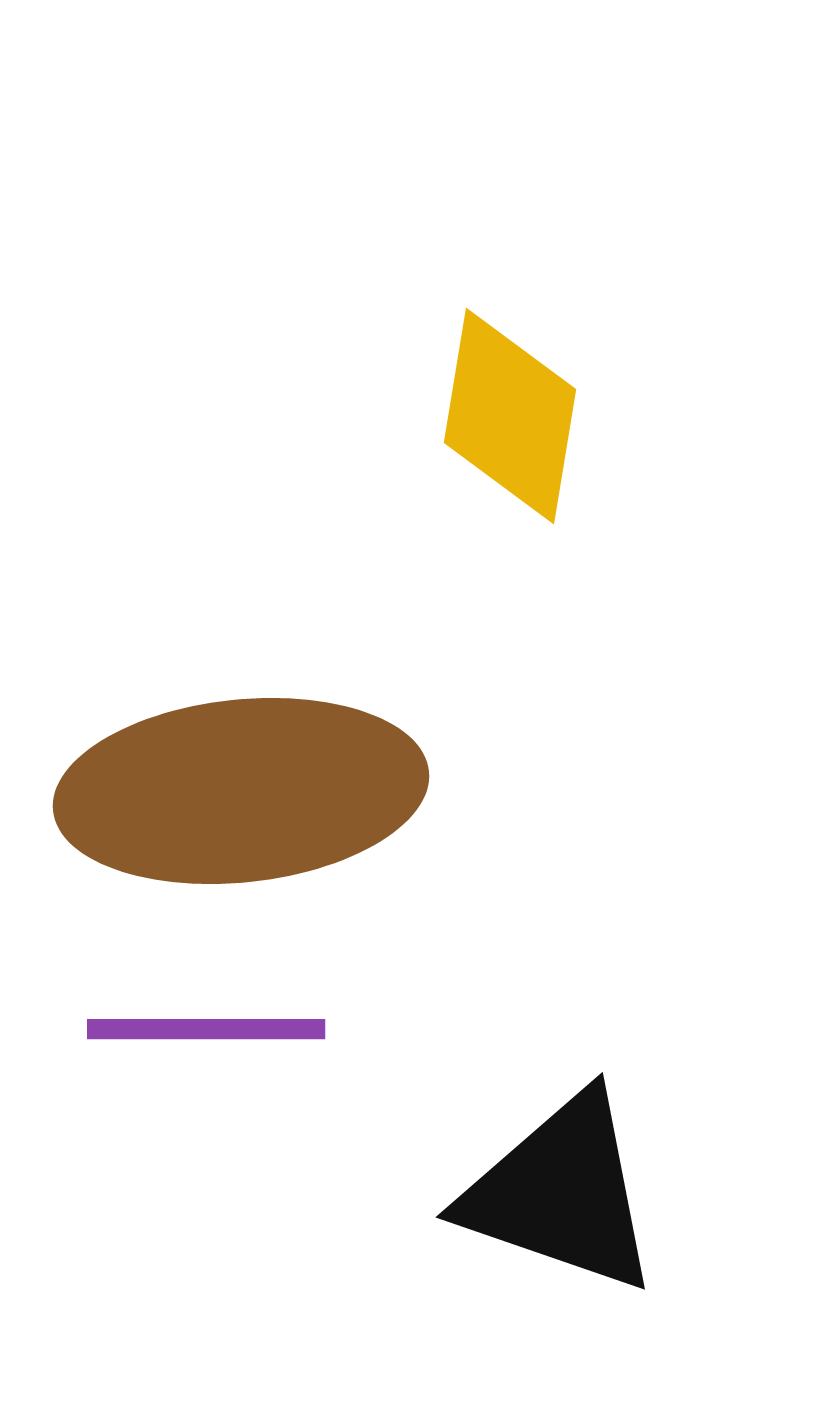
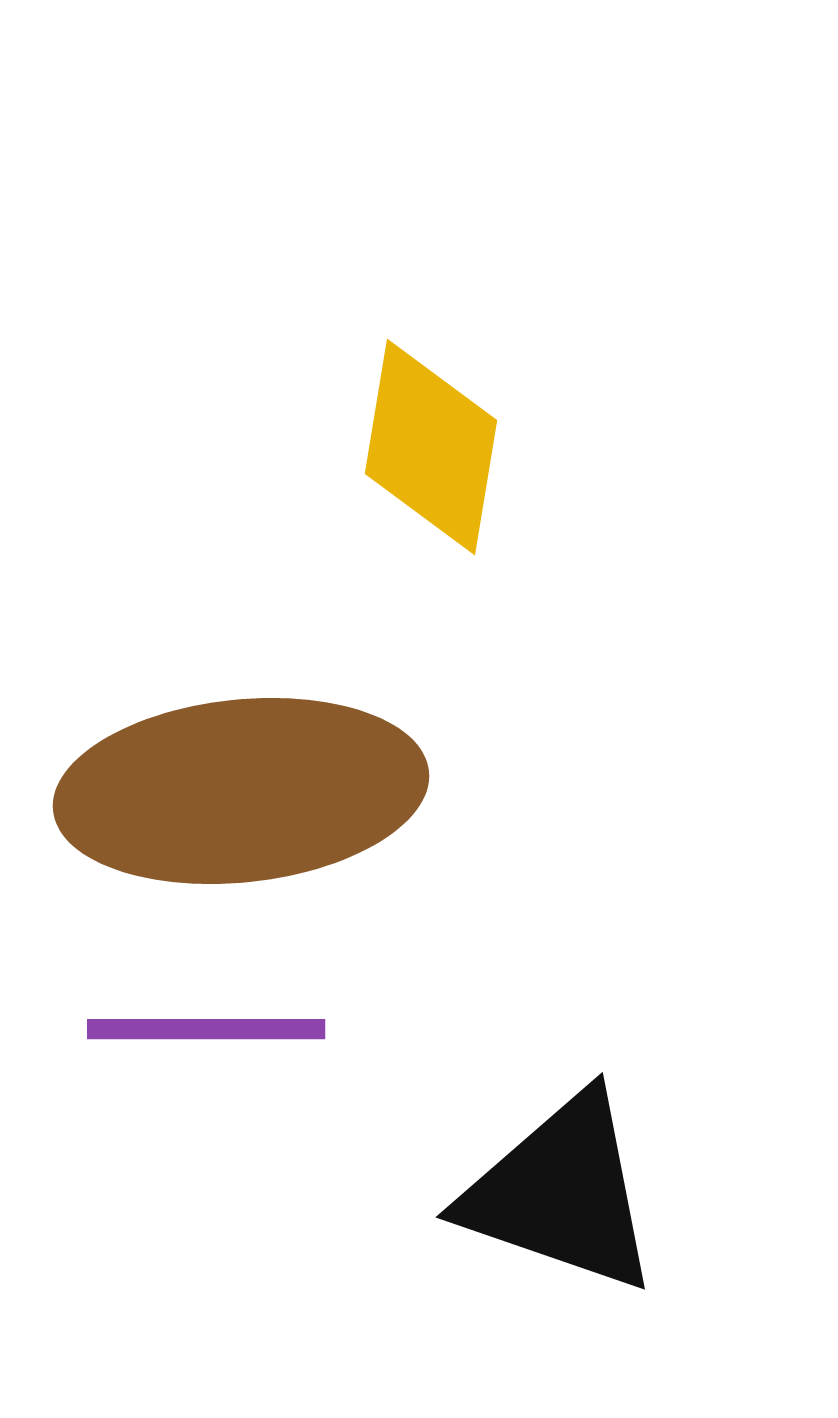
yellow diamond: moved 79 px left, 31 px down
